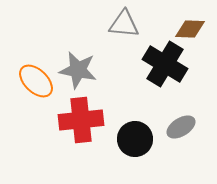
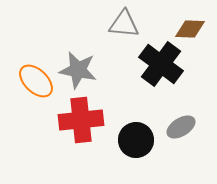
black cross: moved 4 px left; rotated 6 degrees clockwise
black circle: moved 1 px right, 1 px down
